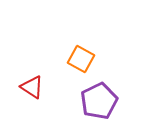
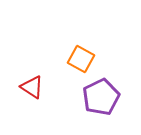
purple pentagon: moved 2 px right, 4 px up
